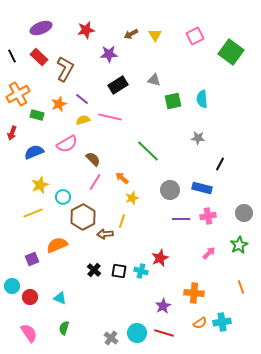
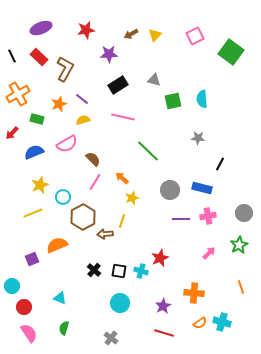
yellow triangle at (155, 35): rotated 16 degrees clockwise
green rectangle at (37, 115): moved 4 px down
pink line at (110, 117): moved 13 px right
red arrow at (12, 133): rotated 24 degrees clockwise
red circle at (30, 297): moved 6 px left, 10 px down
cyan cross at (222, 322): rotated 24 degrees clockwise
cyan circle at (137, 333): moved 17 px left, 30 px up
